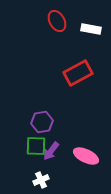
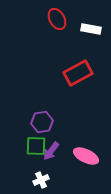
red ellipse: moved 2 px up
